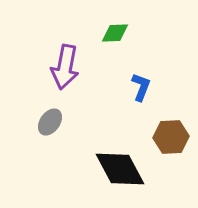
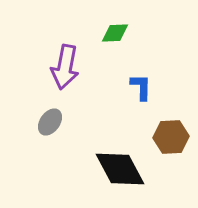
blue L-shape: rotated 20 degrees counterclockwise
